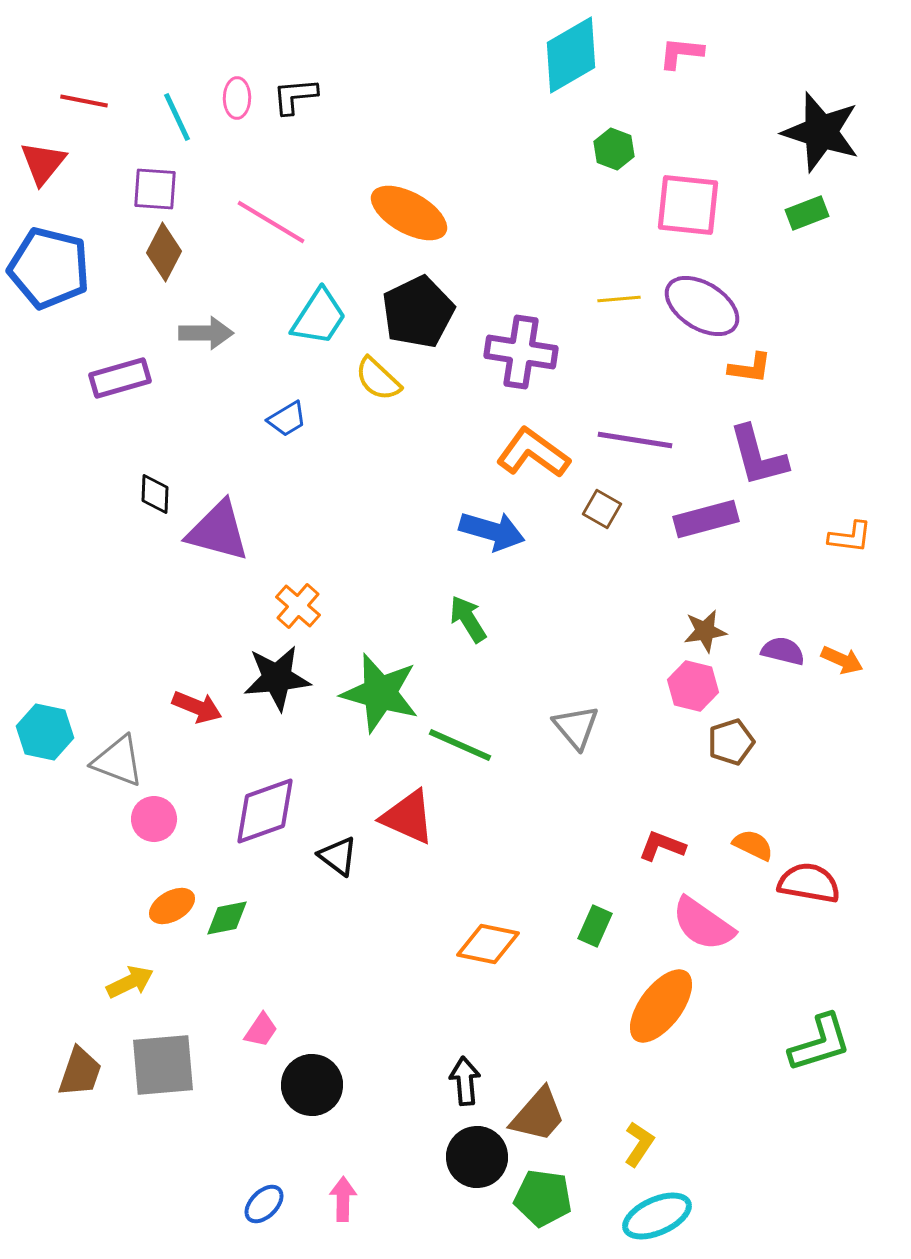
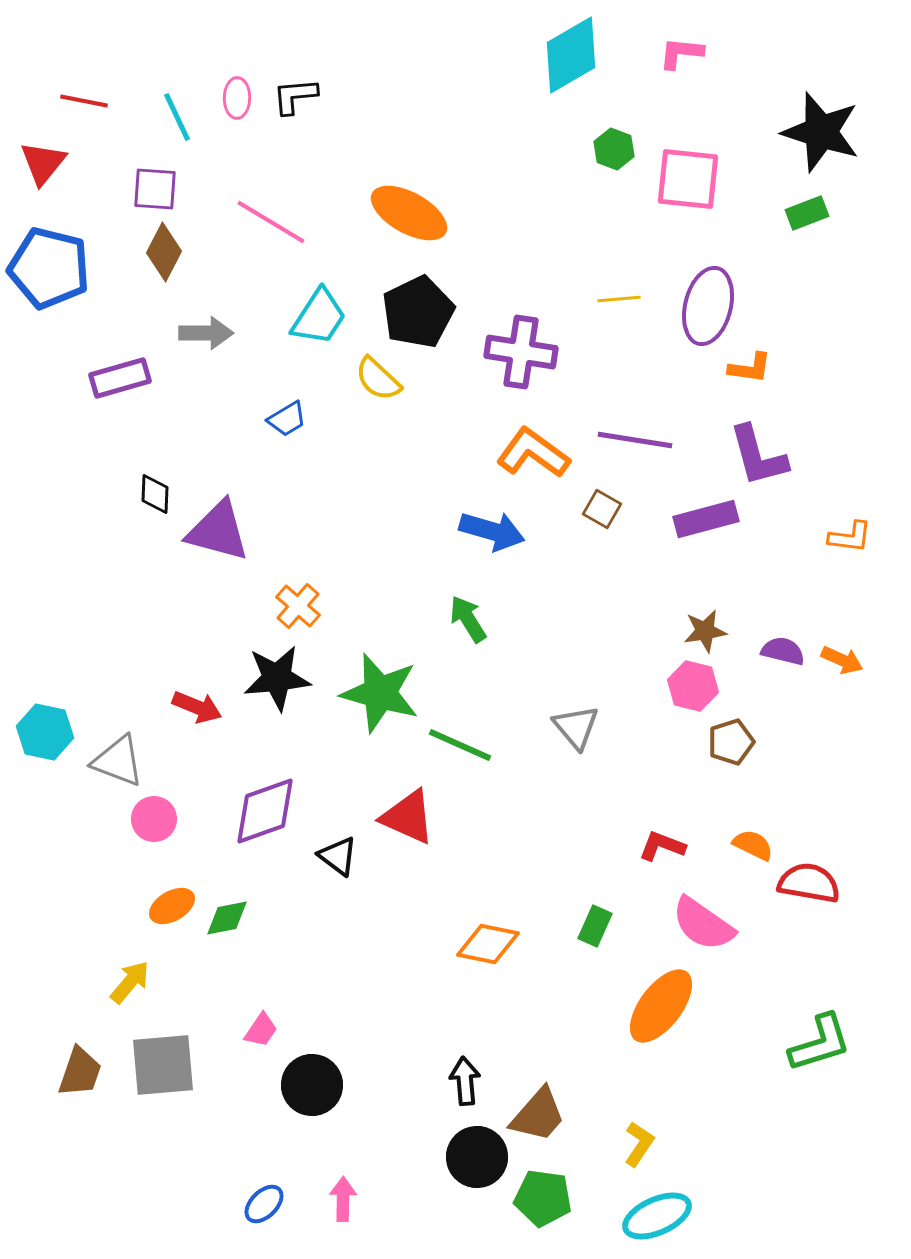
pink square at (688, 205): moved 26 px up
purple ellipse at (702, 306): moved 6 px right; rotated 72 degrees clockwise
yellow arrow at (130, 982): rotated 24 degrees counterclockwise
